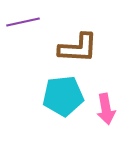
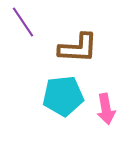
purple line: rotated 68 degrees clockwise
